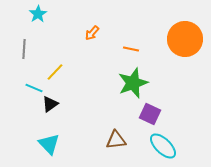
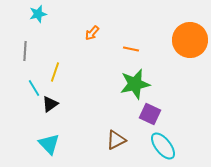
cyan star: rotated 18 degrees clockwise
orange circle: moved 5 px right, 1 px down
gray line: moved 1 px right, 2 px down
yellow line: rotated 24 degrees counterclockwise
green star: moved 2 px right, 1 px down; rotated 8 degrees clockwise
cyan line: rotated 36 degrees clockwise
brown triangle: rotated 20 degrees counterclockwise
cyan ellipse: rotated 8 degrees clockwise
